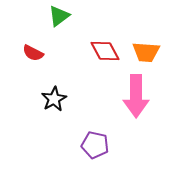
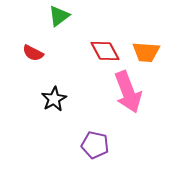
pink arrow: moved 8 px left, 4 px up; rotated 21 degrees counterclockwise
